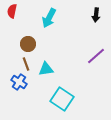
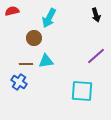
red semicircle: rotated 64 degrees clockwise
black arrow: rotated 24 degrees counterclockwise
brown circle: moved 6 px right, 6 px up
brown line: rotated 72 degrees counterclockwise
cyan triangle: moved 8 px up
cyan square: moved 20 px right, 8 px up; rotated 30 degrees counterclockwise
